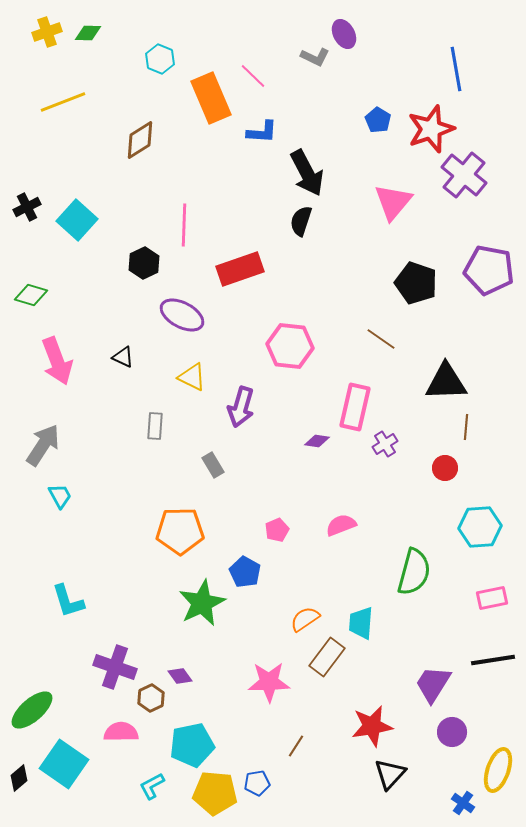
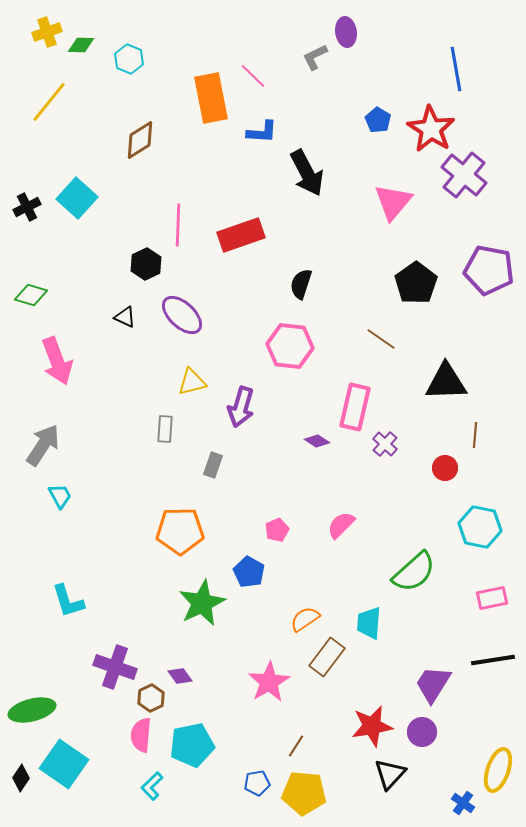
green diamond at (88, 33): moved 7 px left, 12 px down
purple ellipse at (344, 34): moved 2 px right, 2 px up; rotated 20 degrees clockwise
gray L-shape at (315, 57): rotated 128 degrees clockwise
cyan hexagon at (160, 59): moved 31 px left
orange rectangle at (211, 98): rotated 12 degrees clockwise
yellow line at (63, 102): moved 14 px left; rotated 30 degrees counterclockwise
red star at (431, 129): rotated 21 degrees counterclockwise
cyan square at (77, 220): moved 22 px up
black semicircle at (301, 221): moved 63 px down
pink line at (184, 225): moved 6 px left
black hexagon at (144, 263): moved 2 px right, 1 px down
red rectangle at (240, 269): moved 1 px right, 34 px up
black pentagon at (416, 283): rotated 18 degrees clockwise
purple ellipse at (182, 315): rotated 15 degrees clockwise
black triangle at (123, 357): moved 2 px right, 40 px up
yellow triangle at (192, 377): moved 5 px down; rotated 40 degrees counterclockwise
gray rectangle at (155, 426): moved 10 px right, 3 px down
brown line at (466, 427): moved 9 px right, 8 px down
purple diamond at (317, 441): rotated 25 degrees clockwise
purple cross at (385, 444): rotated 15 degrees counterclockwise
gray rectangle at (213, 465): rotated 50 degrees clockwise
pink semicircle at (341, 525): rotated 24 degrees counterclockwise
cyan hexagon at (480, 527): rotated 15 degrees clockwise
blue pentagon at (245, 572): moved 4 px right
green semicircle at (414, 572): rotated 33 degrees clockwise
cyan trapezoid at (361, 623): moved 8 px right
pink star at (269, 682): rotated 30 degrees counterclockwise
green ellipse at (32, 710): rotated 27 degrees clockwise
pink semicircle at (121, 732): moved 20 px right, 3 px down; rotated 84 degrees counterclockwise
purple circle at (452, 732): moved 30 px left
black diamond at (19, 778): moved 2 px right; rotated 16 degrees counterclockwise
cyan L-shape at (152, 786): rotated 16 degrees counterclockwise
yellow pentagon at (215, 793): moved 89 px right
